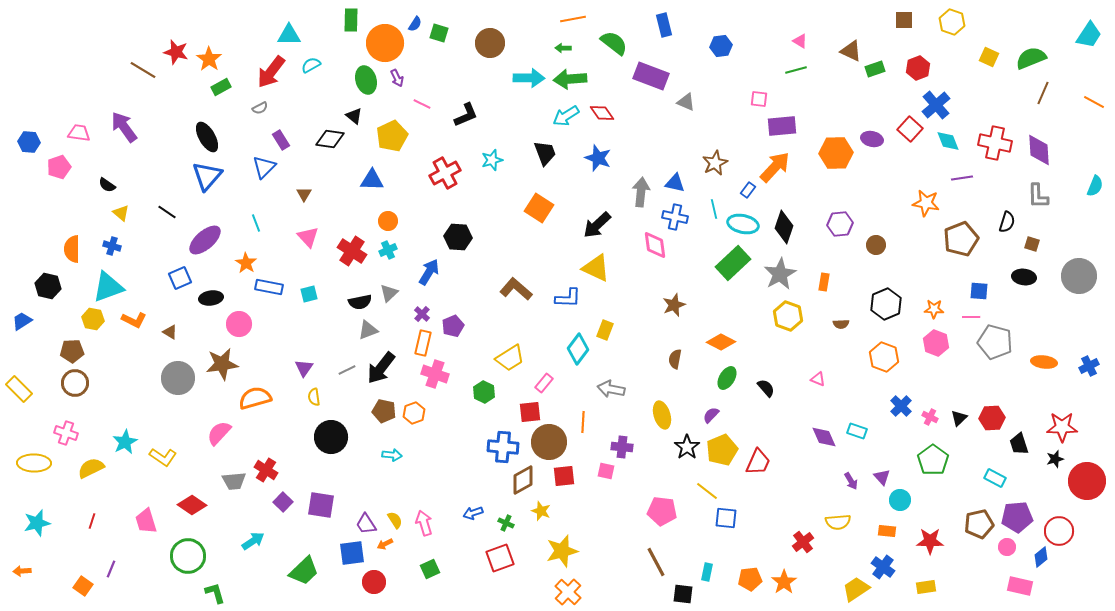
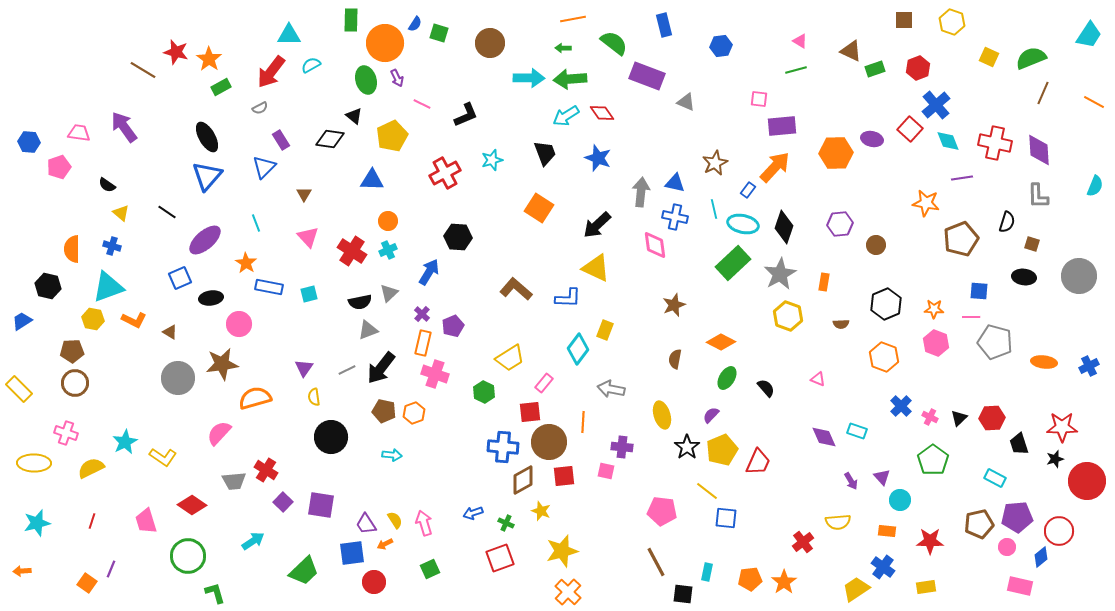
purple rectangle at (651, 76): moved 4 px left
orange square at (83, 586): moved 4 px right, 3 px up
